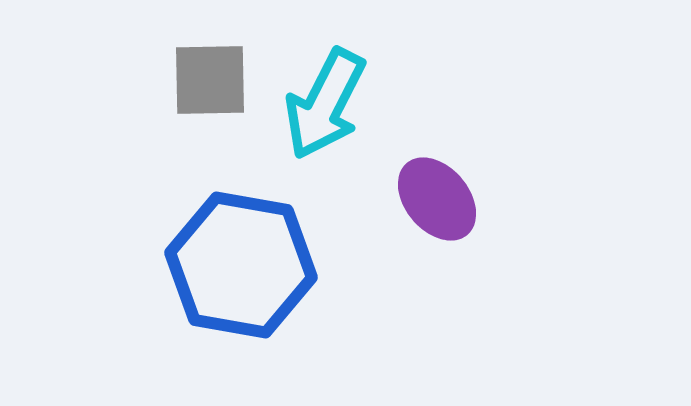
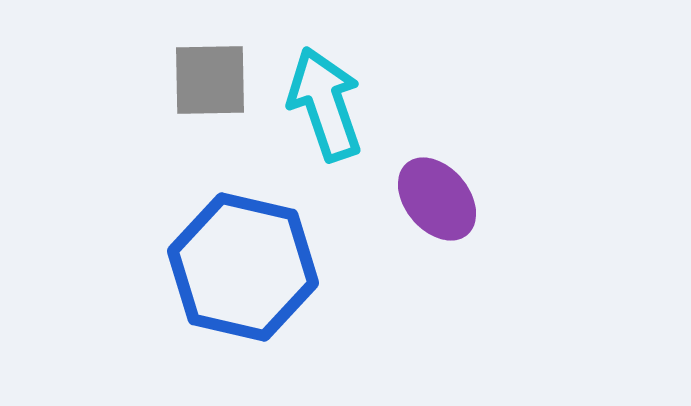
cyan arrow: rotated 134 degrees clockwise
blue hexagon: moved 2 px right, 2 px down; rotated 3 degrees clockwise
